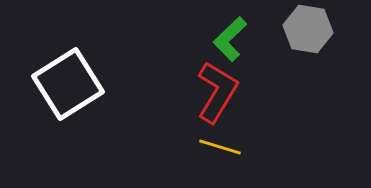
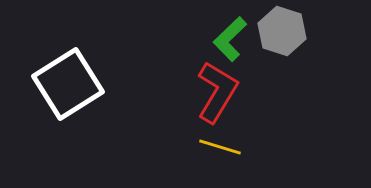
gray hexagon: moved 26 px left, 2 px down; rotated 9 degrees clockwise
